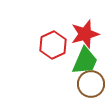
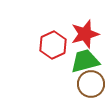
green trapezoid: rotated 128 degrees counterclockwise
